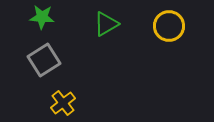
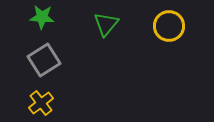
green triangle: rotated 20 degrees counterclockwise
yellow cross: moved 22 px left
